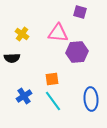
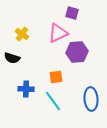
purple square: moved 8 px left, 1 px down
pink triangle: rotated 30 degrees counterclockwise
black semicircle: rotated 21 degrees clockwise
orange square: moved 4 px right, 2 px up
blue cross: moved 2 px right, 7 px up; rotated 35 degrees clockwise
